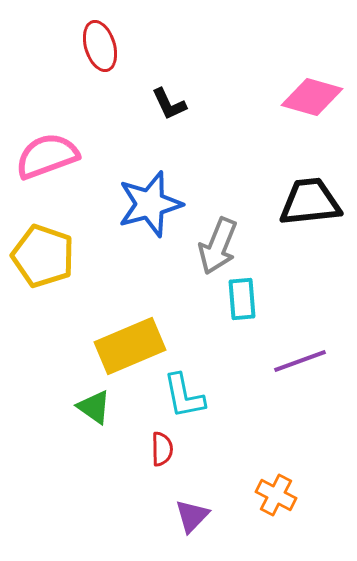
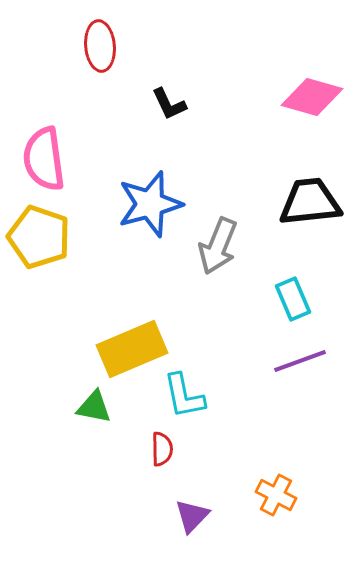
red ellipse: rotated 12 degrees clockwise
pink semicircle: moved 3 px left, 3 px down; rotated 78 degrees counterclockwise
yellow pentagon: moved 4 px left, 19 px up
cyan rectangle: moved 51 px right; rotated 18 degrees counterclockwise
yellow rectangle: moved 2 px right, 3 px down
green triangle: rotated 24 degrees counterclockwise
